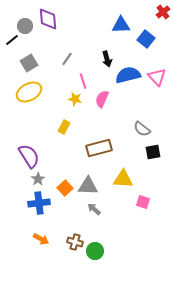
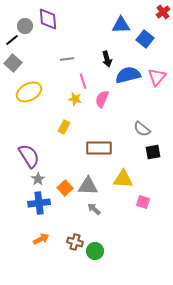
blue square: moved 1 px left
gray line: rotated 48 degrees clockwise
gray square: moved 16 px left; rotated 18 degrees counterclockwise
pink triangle: rotated 24 degrees clockwise
brown rectangle: rotated 15 degrees clockwise
orange arrow: rotated 56 degrees counterclockwise
